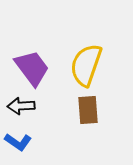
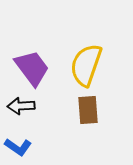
blue L-shape: moved 5 px down
